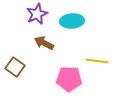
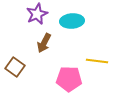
brown arrow: rotated 90 degrees counterclockwise
